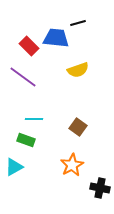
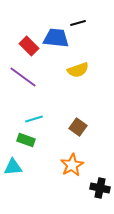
cyan line: rotated 18 degrees counterclockwise
cyan triangle: moved 1 px left; rotated 24 degrees clockwise
